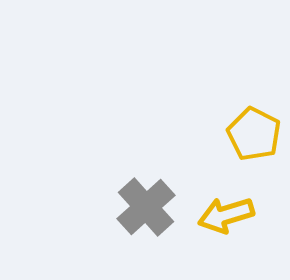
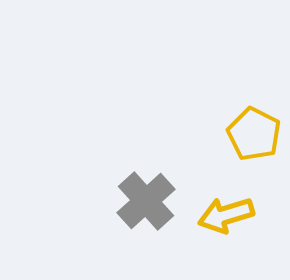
gray cross: moved 6 px up
